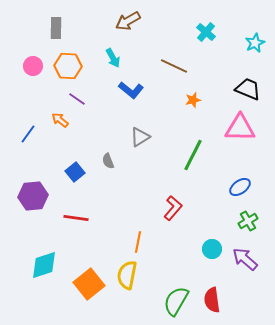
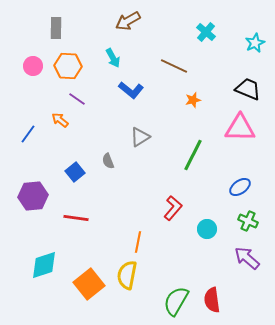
green cross: rotated 36 degrees counterclockwise
cyan circle: moved 5 px left, 20 px up
purple arrow: moved 2 px right, 1 px up
